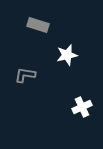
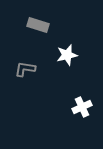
gray L-shape: moved 6 px up
